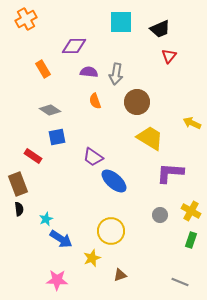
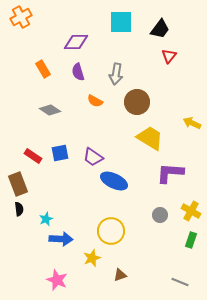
orange cross: moved 5 px left, 2 px up
black trapezoid: rotated 30 degrees counterclockwise
purple diamond: moved 2 px right, 4 px up
purple semicircle: moved 11 px left; rotated 114 degrees counterclockwise
orange semicircle: rotated 42 degrees counterclockwise
blue square: moved 3 px right, 16 px down
blue ellipse: rotated 16 degrees counterclockwise
blue arrow: rotated 30 degrees counterclockwise
pink star: rotated 20 degrees clockwise
